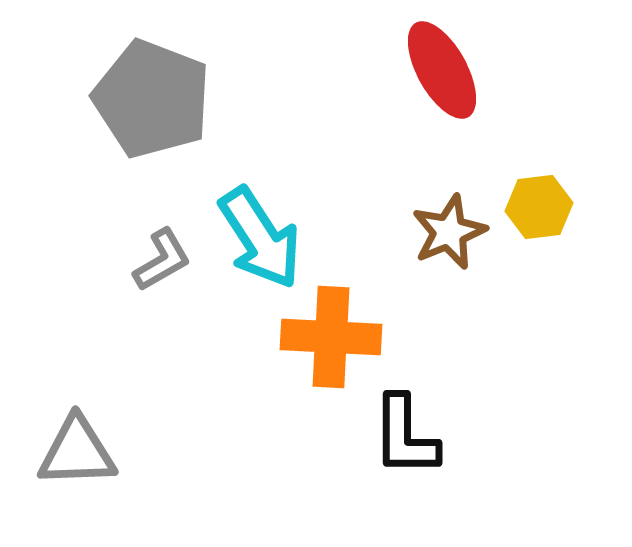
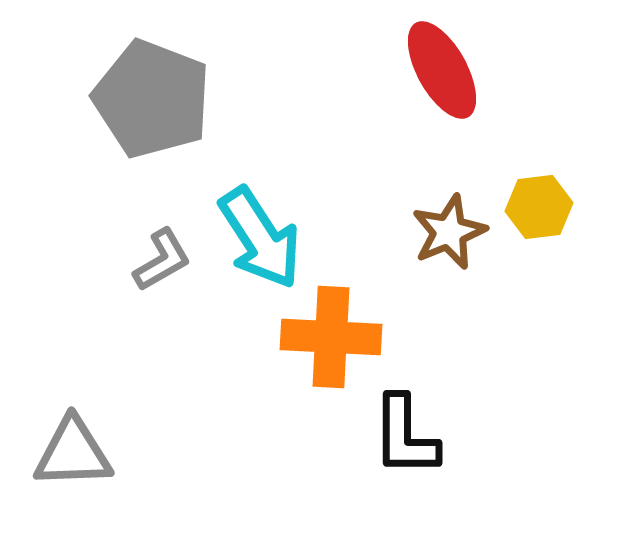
gray triangle: moved 4 px left, 1 px down
